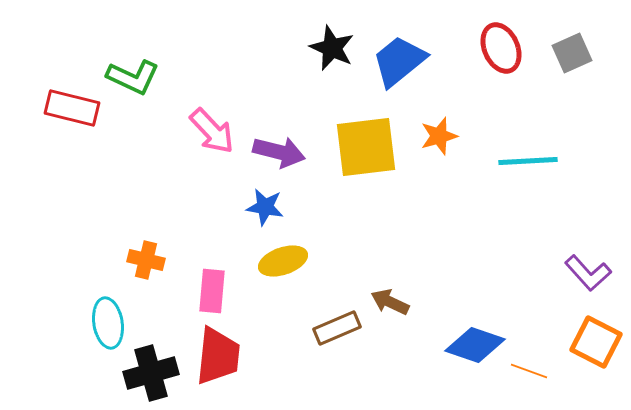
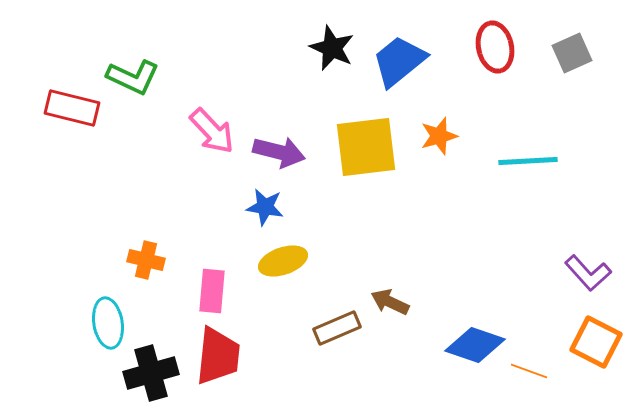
red ellipse: moved 6 px left, 1 px up; rotated 12 degrees clockwise
